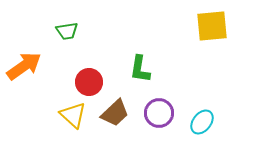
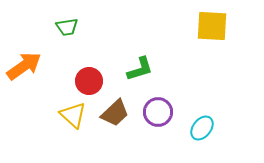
yellow square: rotated 8 degrees clockwise
green trapezoid: moved 4 px up
green L-shape: rotated 116 degrees counterclockwise
red circle: moved 1 px up
purple circle: moved 1 px left, 1 px up
cyan ellipse: moved 6 px down
